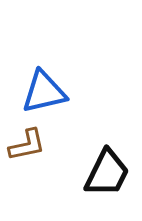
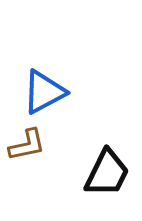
blue triangle: rotated 15 degrees counterclockwise
